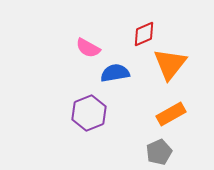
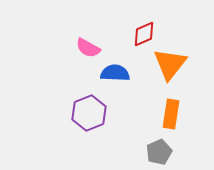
blue semicircle: rotated 12 degrees clockwise
orange rectangle: rotated 52 degrees counterclockwise
